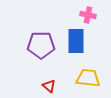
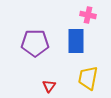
purple pentagon: moved 6 px left, 2 px up
yellow trapezoid: rotated 85 degrees counterclockwise
red triangle: rotated 24 degrees clockwise
